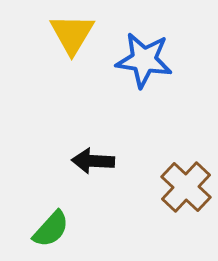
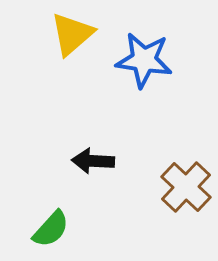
yellow triangle: rotated 18 degrees clockwise
